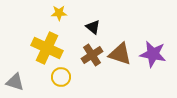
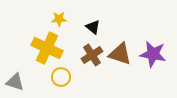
yellow star: moved 6 px down
